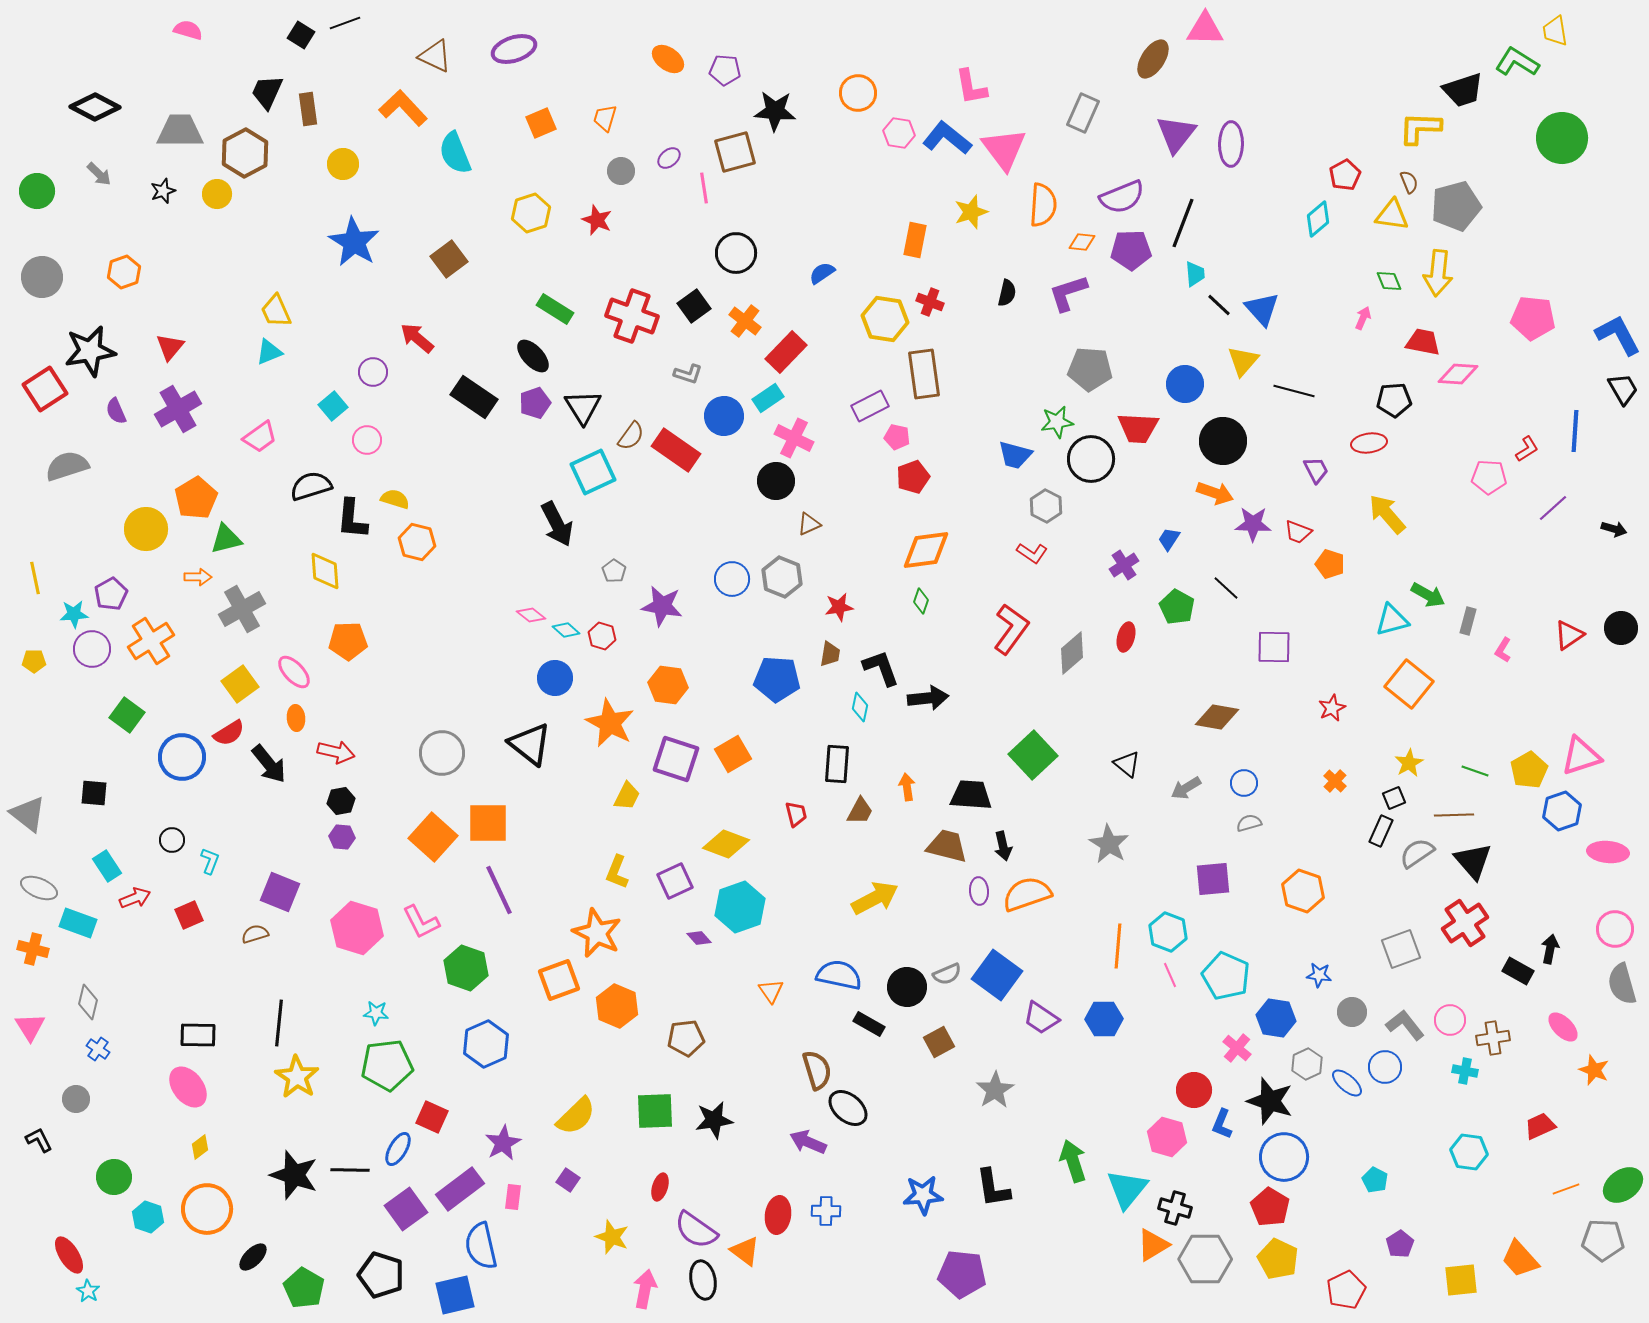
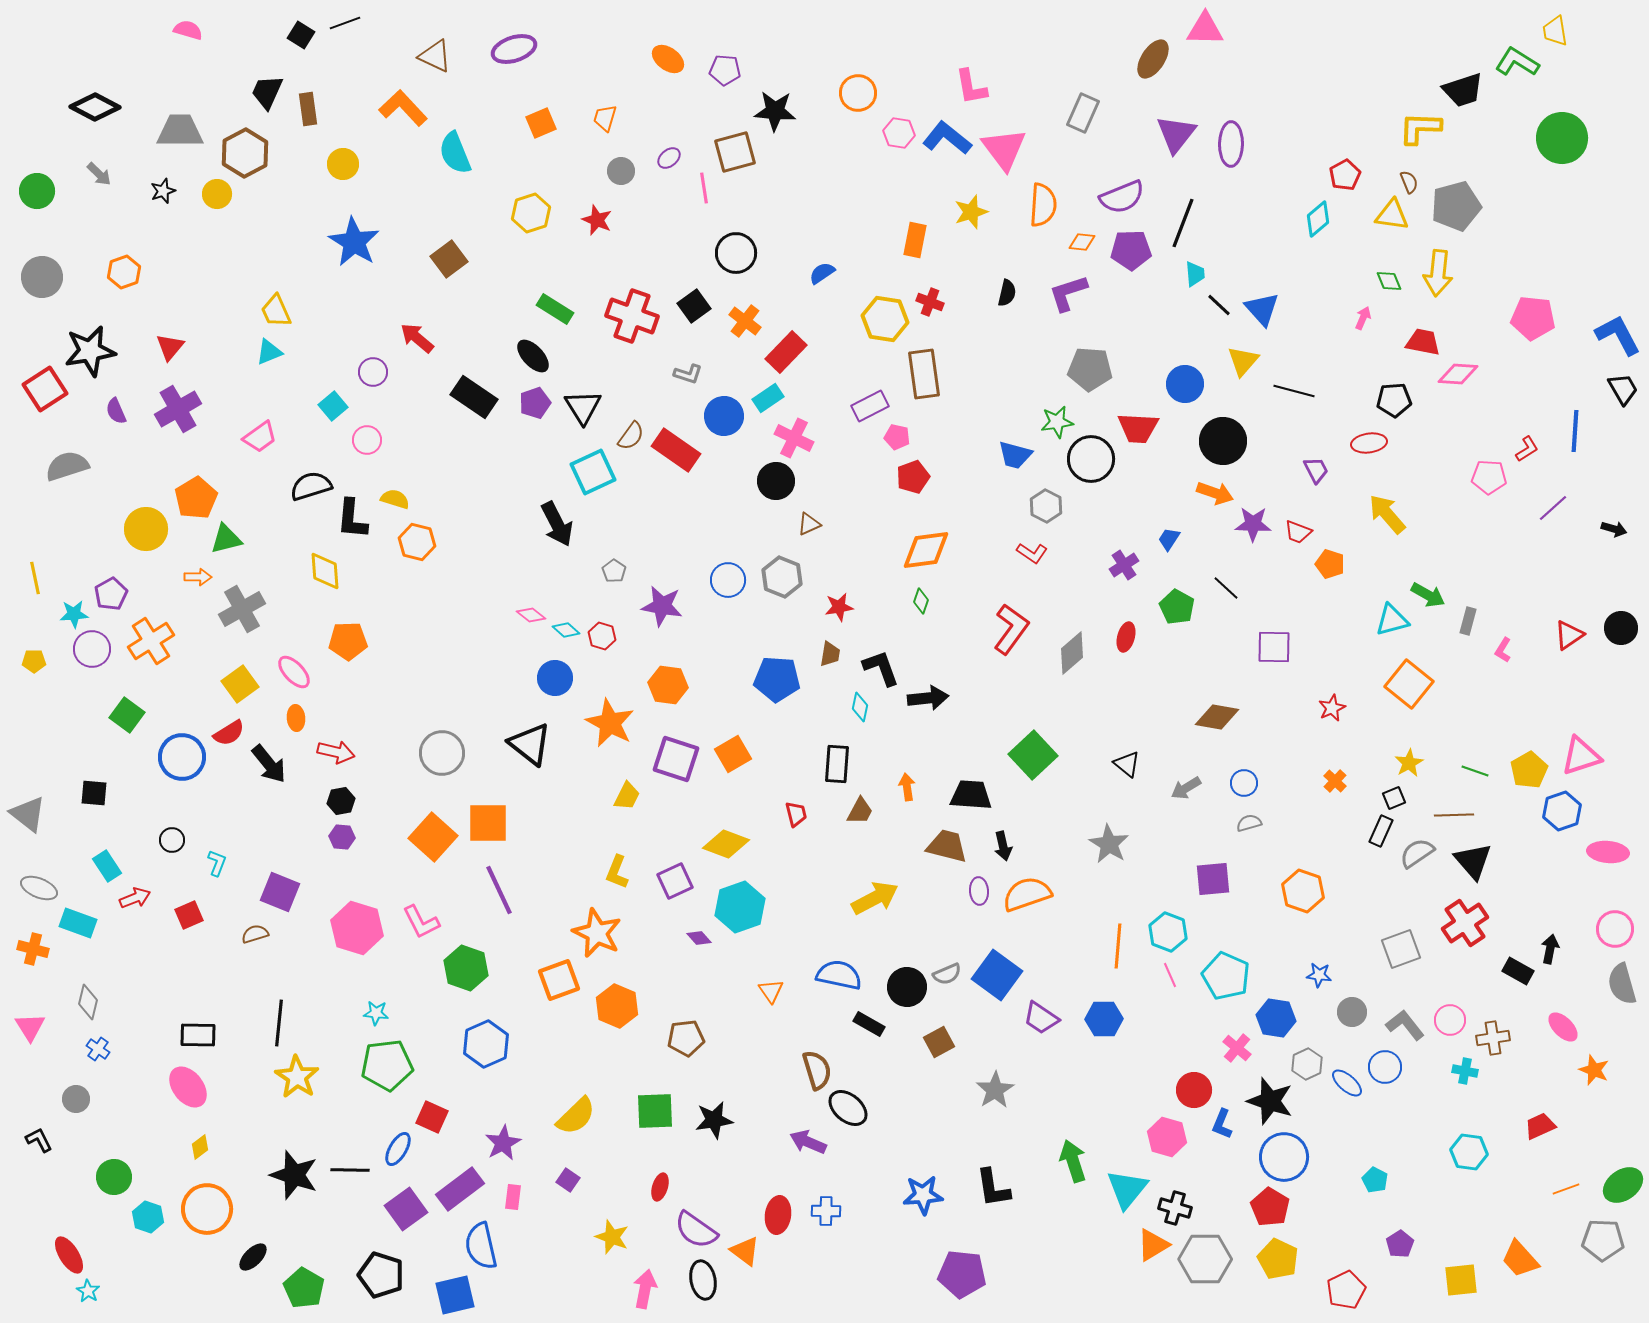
blue circle at (732, 579): moved 4 px left, 1 px down
cyan L-shape at (210, 861): moved 7 px right, 2 px down
